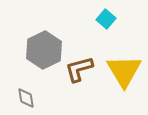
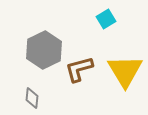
cyan square: rotated 18 degrees clockwise
yellow triangle: moved 1 px right
gray diamond: moved 6 px right; rotated 15 degrees clockwise
